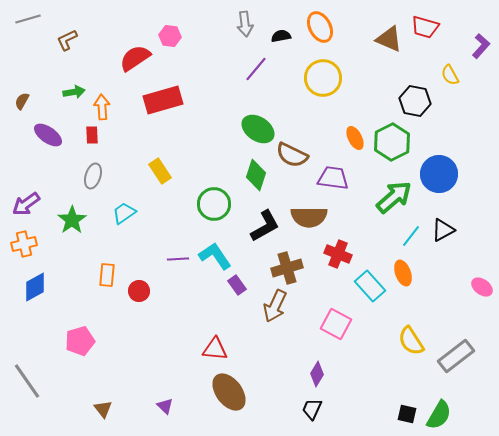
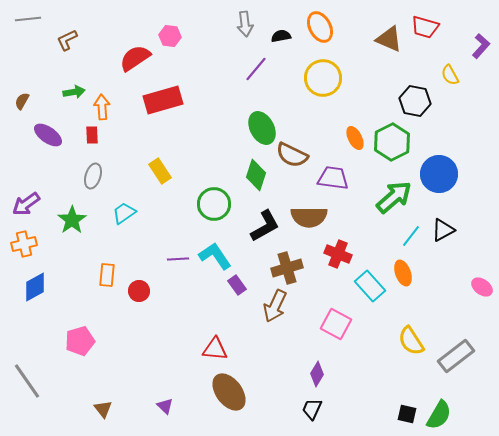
gray line at (28, 19): rotated 10 degrees clockwise
green ellipse at (258, 129): moved 4 px right, 1 px up; rotated 28 degrees clockwise
